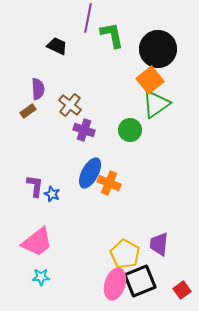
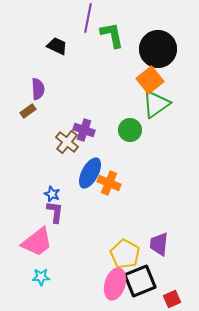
brown cross: moved 3 px left, 37 px down
purple L-shape: moved 20 px right, 26 px down
red square: moved 10 px left, 9 px down; rotated 12 degrees clockwise
